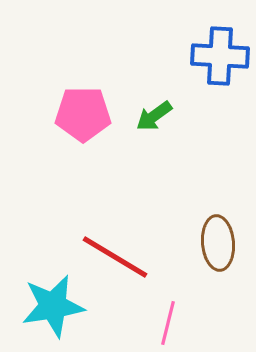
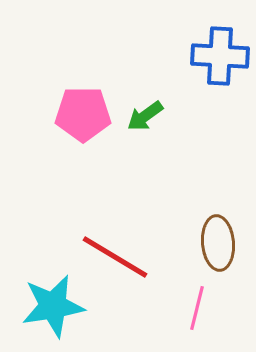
green arrow: moved 9 px left
pink line: moved 29 px right, 15 px up
